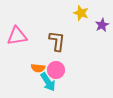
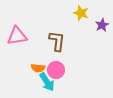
cyan arrow: moved 1 px left
